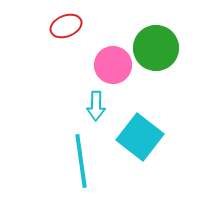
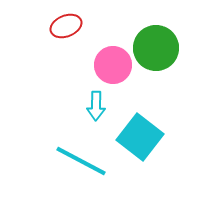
cyan line: rotated 54 degrees counterclockwise
